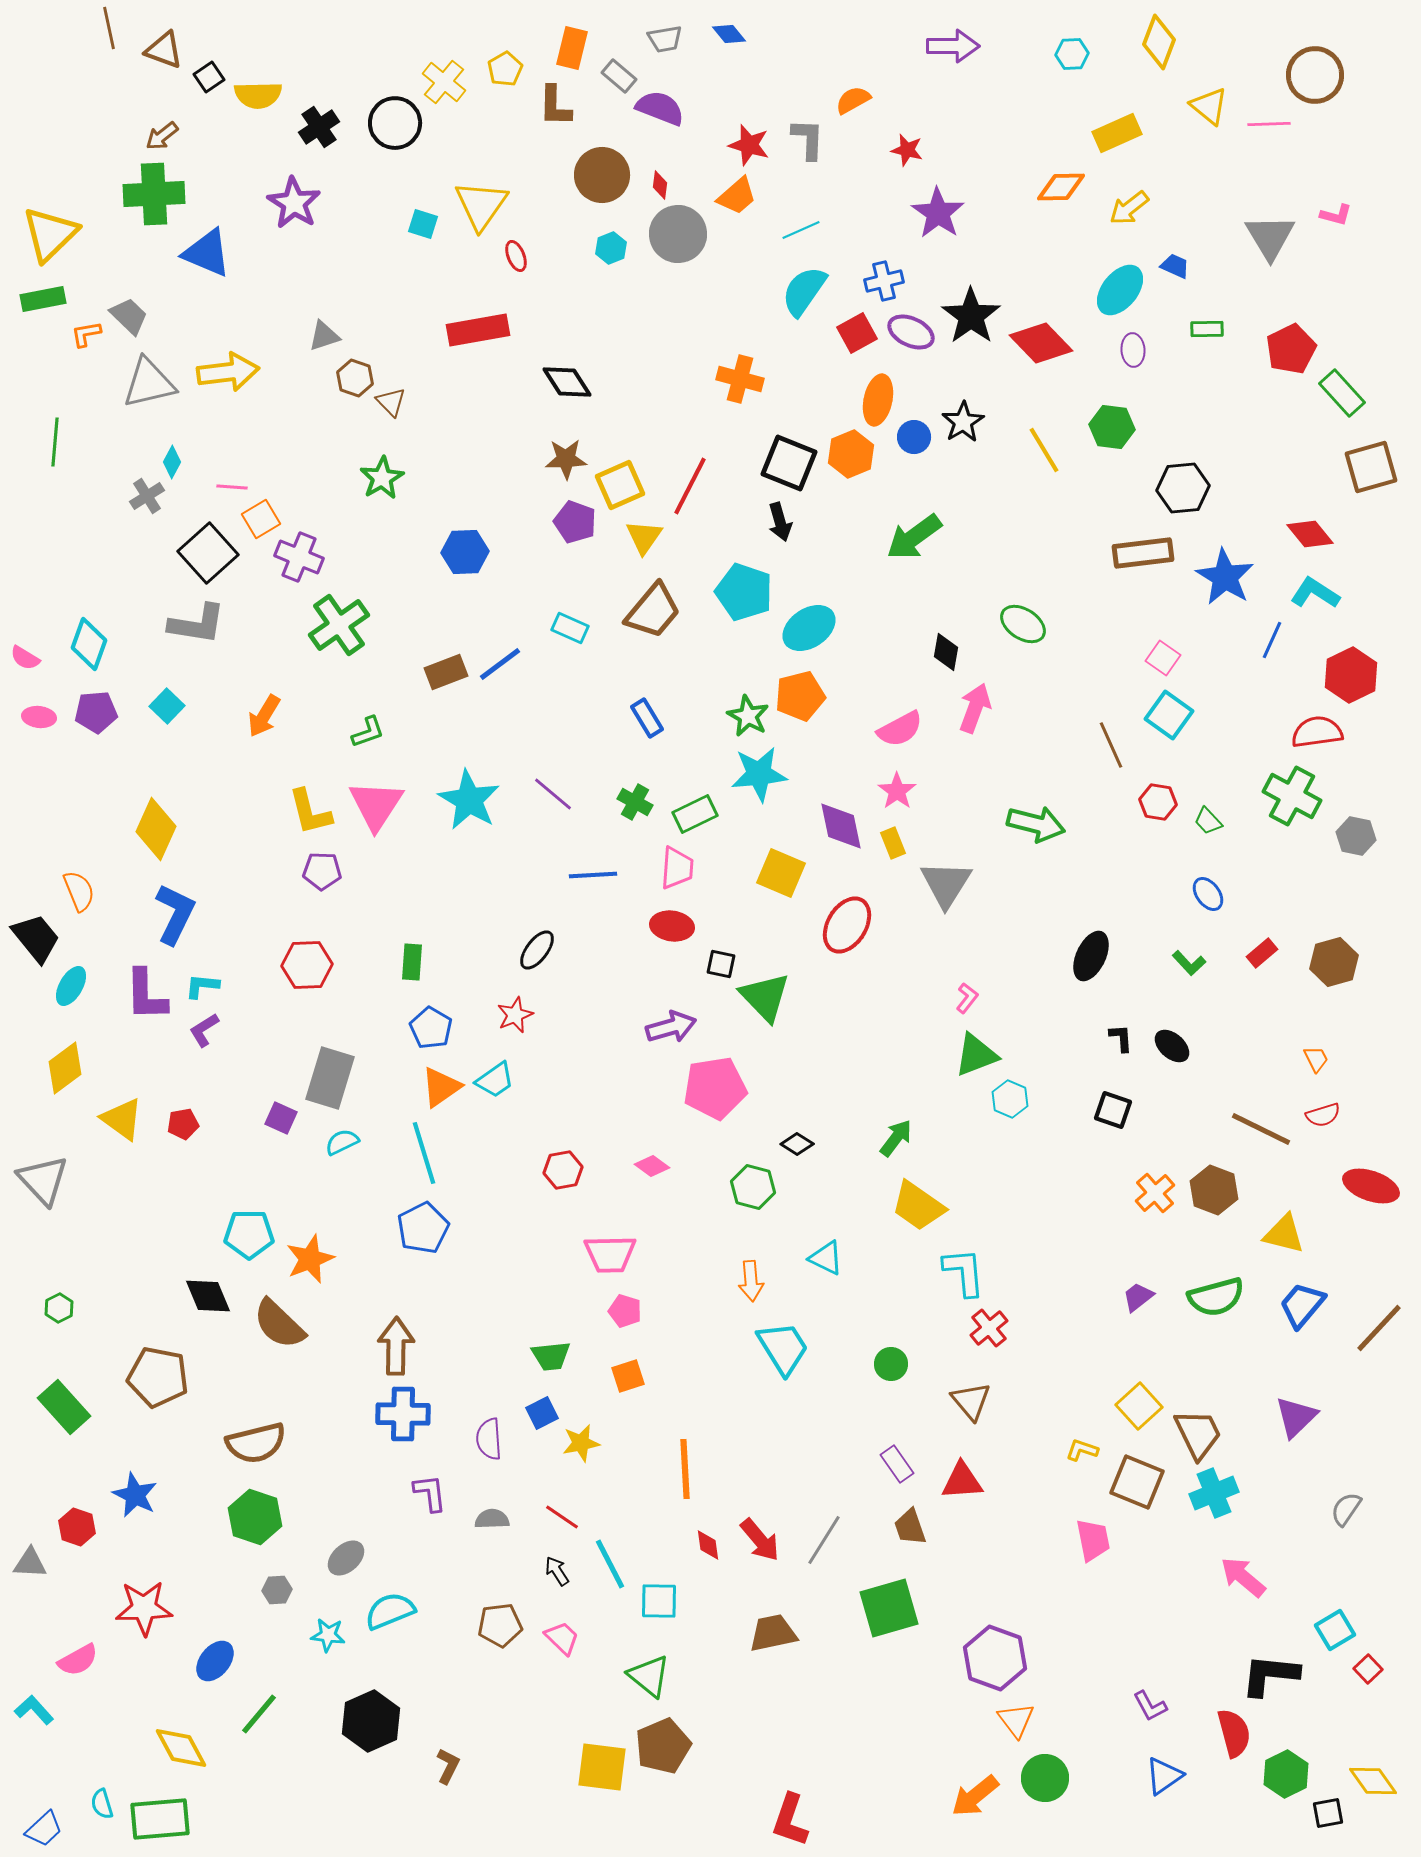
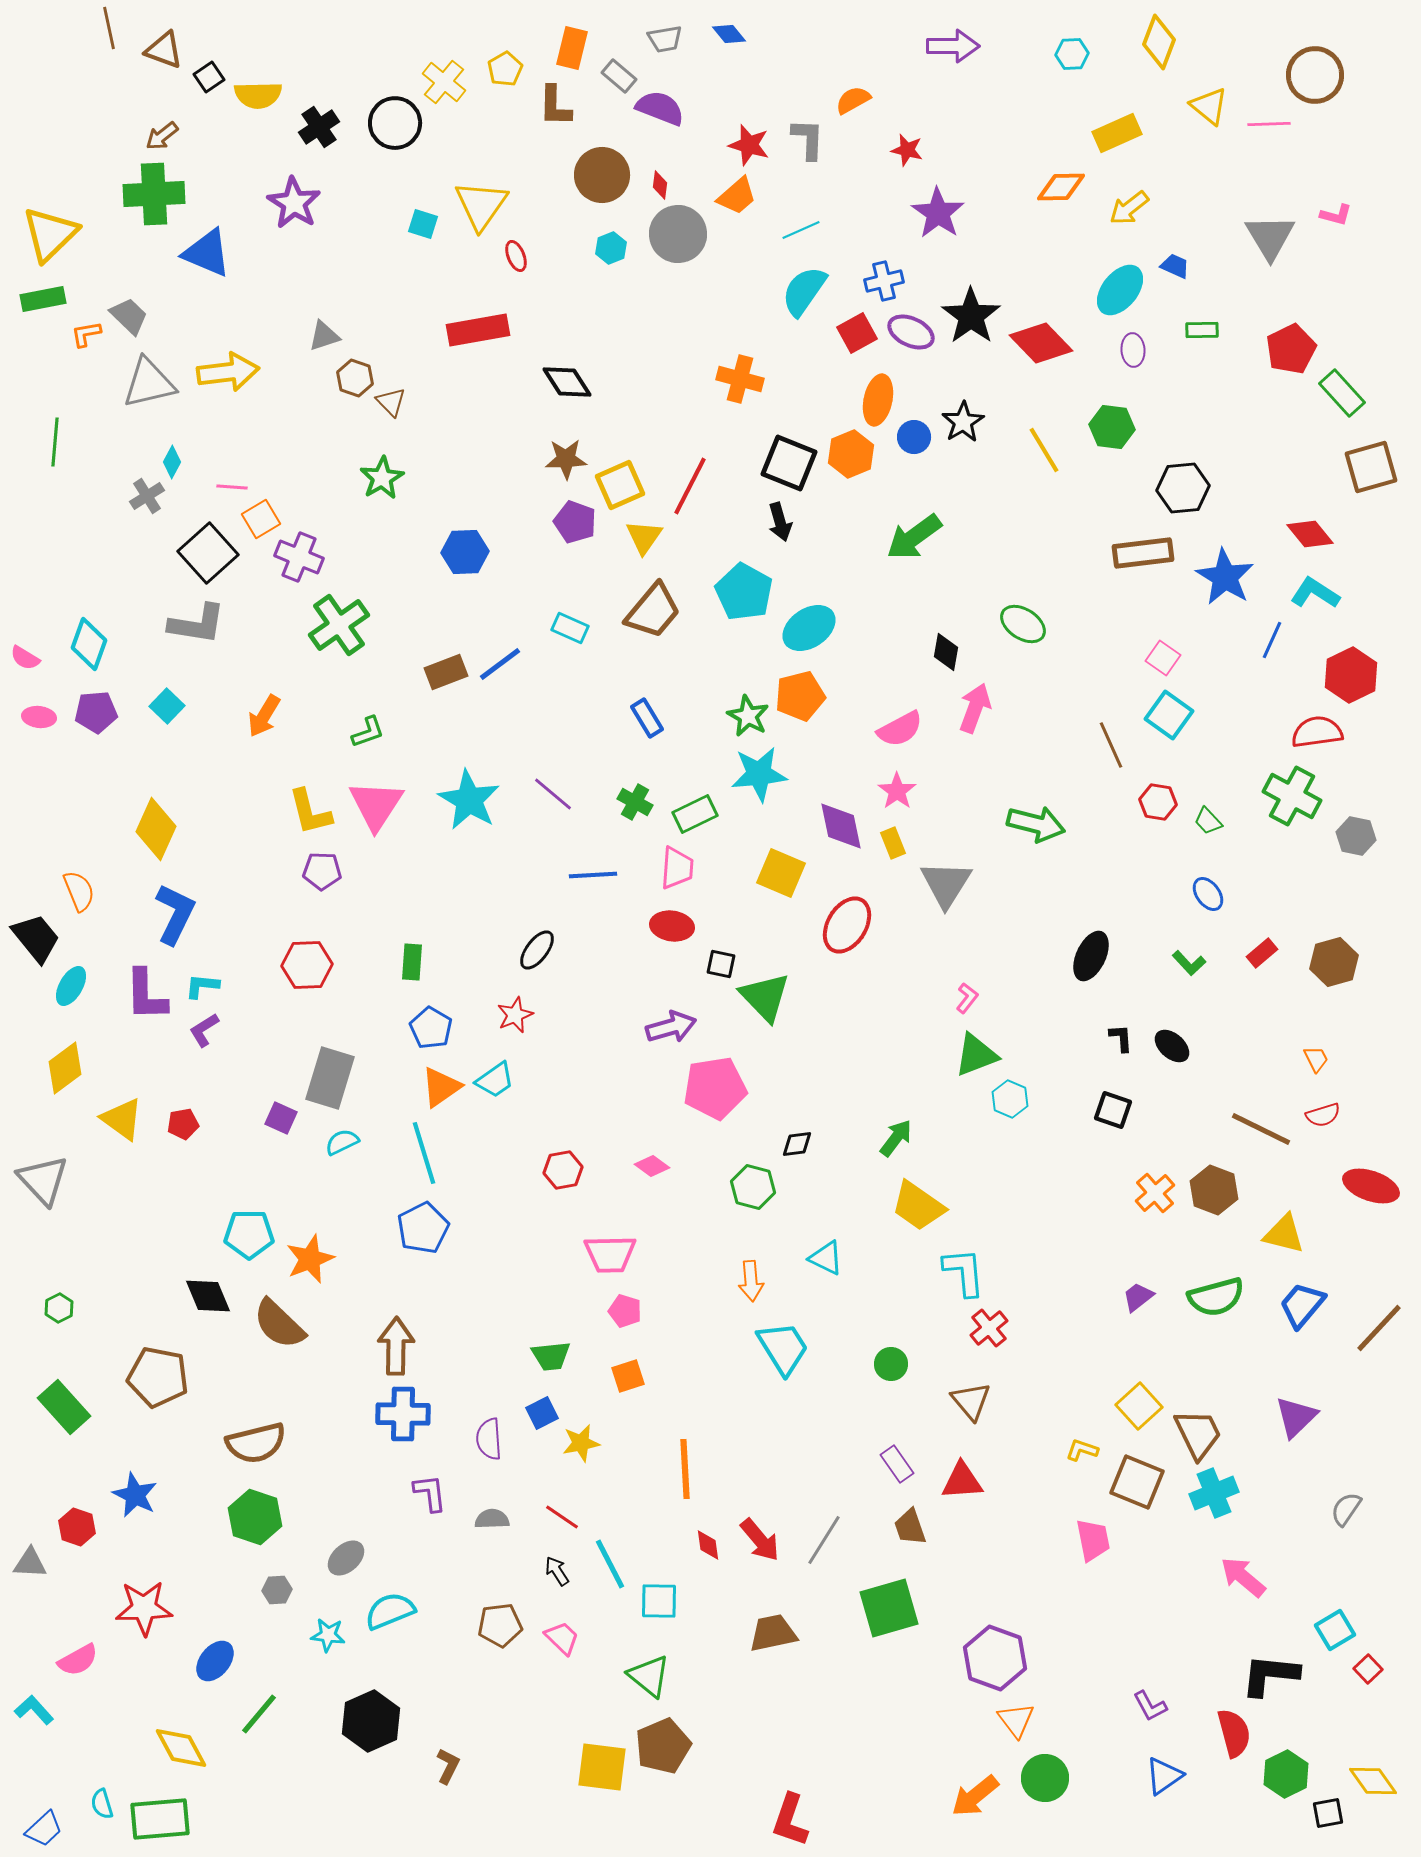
green rectangle at (1207, 329): moved 5 px left, 1 px down
cyan pentagon at (744, 592): rotated 10 degrees clockwise
black diamond at (797, 1144): rotated 40 degrees counterclockwise
